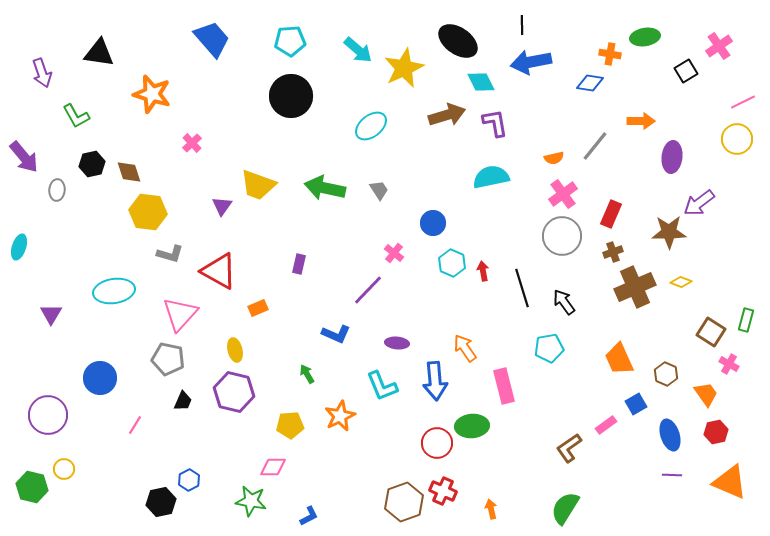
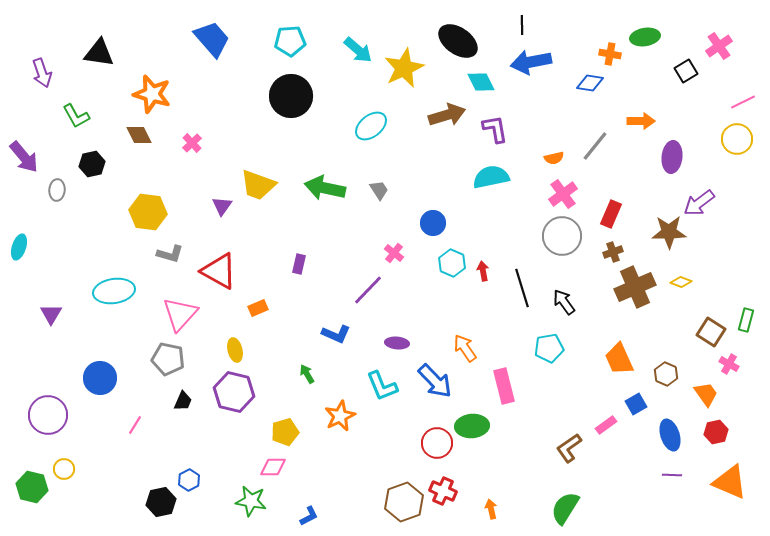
purple L-shape at (495, 123): moved 6 px down
brown diamond at (129, 172): moved 10 px right, 37 px up; rotated 8 degrees counterclockwise
blue arrow at (435, 381): rotated 39 degrees counterclockwise
yellow pentagon at (290, 425): moved 5 px left, 7 px down; rotated 12 degrees counterclockwise
